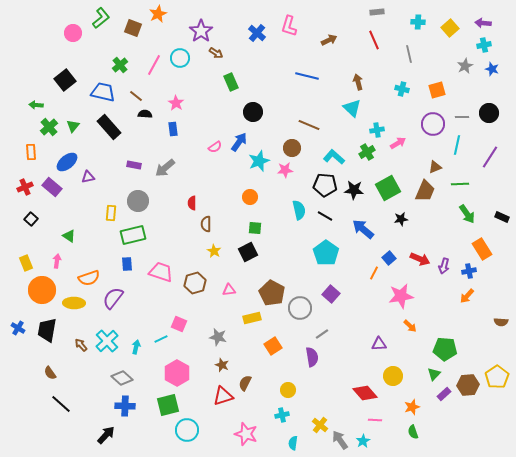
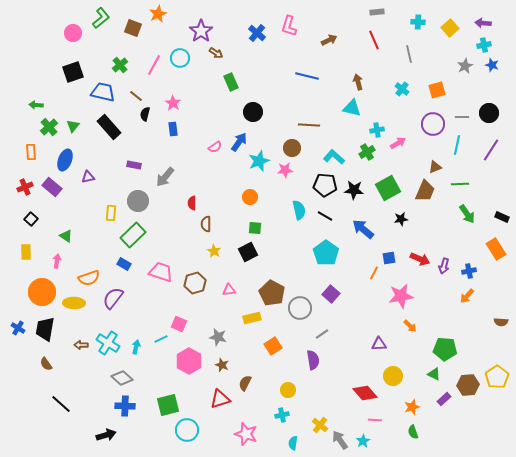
blue star at (492, 69): moved 4 px up
black square at (65, 80): moved 8 px right, 8 px up; rotated 20 degrees clockwise
cyan cross at (402, 89): rotated 24 degrees clockwise
pink star at (176, 103): moved 3 px left
cyan triangle at (352, 108): rotated 30 degrees counterclockwise
black semicircle at (145, 114): rotated 80 degrees counterclockwise
brown line at (309, 125): rotated 20 degrees counterclockwise
purple line at (490, 157): moved 1 px right, 7 px up
blue ellipse at (67, 162): moved 2 px left, 2 px up; rotated 30 degrees counterclockwise
gray arrow at (165, 168): moved 9 px down; rotated 10 degrees counterclockwise
green rectangle at (133, 235): rotated 30 degrees counterclockwise
green triangle at (69, 236): moved 3 px left
orange rectangle at (482, 249): moved 14 px right
blue square at (389, 258): rotated 32 degrees clockwise
yellow rectangle at (26, 263): moved 11 px up; rotated 21 degrees clockwise
blue rectangle at (127, 264): moved 3 px left; rotated 56 degrees counterclockwise
orange circle at (42, 290): moved 2 px down
black trapezoid at (47, 330): moved 2 px left, 1 px up
cyan cross at (107, 341): moved 1 px right, 2 px down; rotated 15 degrees counterclockwise
brown arrow at (81, 345): rotated 48 degrees counterclockwise
purple semicircle at (312, 357): moved 1 px right, 3 px down
brown semicircle at (50, 373): moved 4 px left, 9 px up
pink hexagon at (177, 373): moved 12 px right, 12 px up
green triangle at (434, 374): rotated 48 degrees counterclockwise
purple rectangle at (444, 394): moved 5 px down
red triangle at (223, 396): moved 3 px left, 3 px down
black arrow at (106, 435): rotated 30 degrees clockwise
